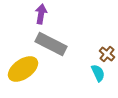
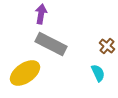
brown cross: moved 8 px up
yellow ellipse: moved 2 px right, 4 px down
